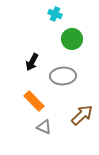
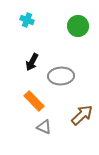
cyan cross: moved 28 px left, 6 px down
green circle: moved 6 px right, 13 px up
gray ellipse: moved 2 px left
